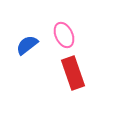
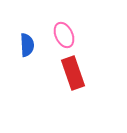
blue semicircle: rotated 125 degrees clockwise
